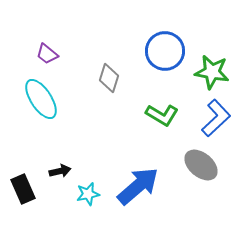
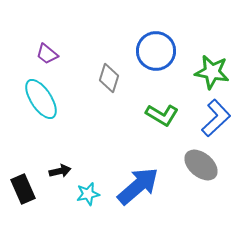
blue circle: moved 9 px left
